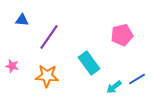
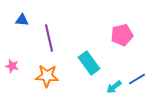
purple line: moved 1 px down; rotated 48 degrees counterclockwise
